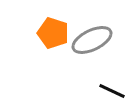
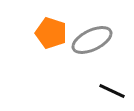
orange pentagon: moved 2 px left
